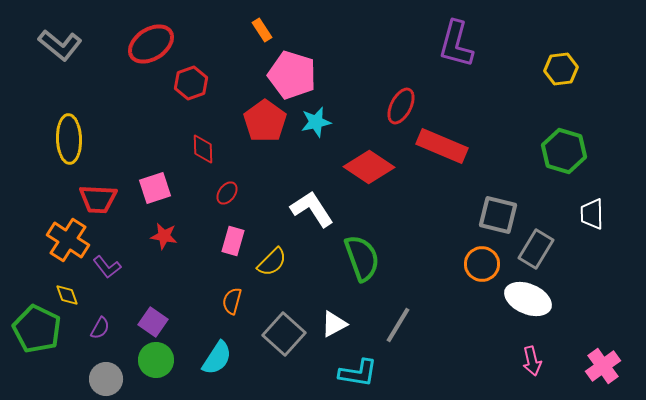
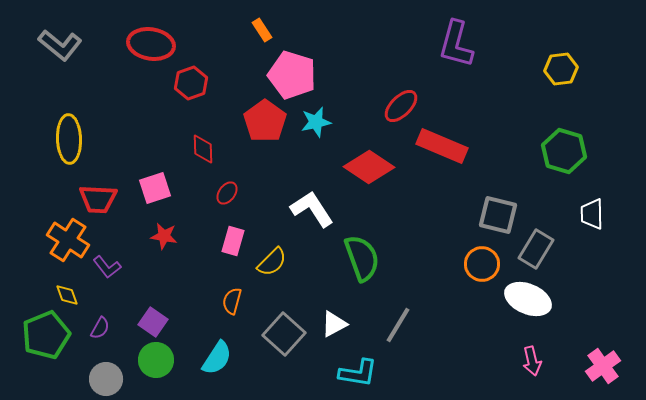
red ellipse at (151, 44): rotated 42 degrees clockwise
red ellipse at (401, 106): rotated 18 degrees clockwise
green pentagon at (37, 329): moved 9 px right, 6 px down; rotated 24 degrees clockwise
